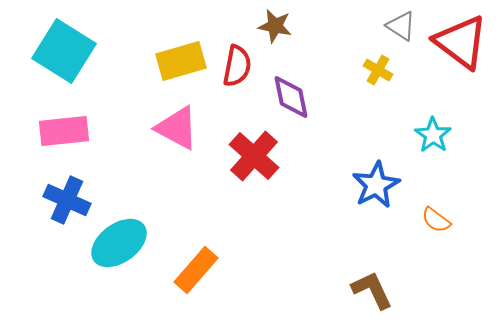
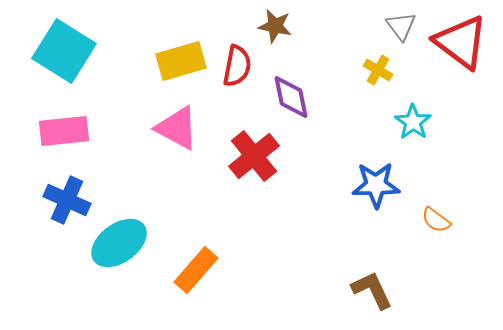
gray triangle: rotated 20 degrees clockwise
cyan star: moved 20 px left, 13 px up
red cross: rotated 9 degrees clockwise
blue star: rotated 27 degrees clockwise
